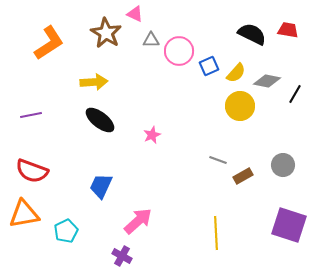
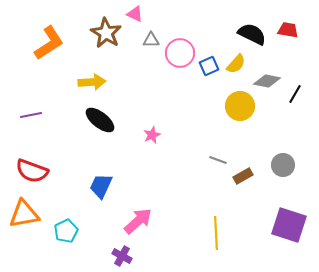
pink circle: moved 1 px right, 2 px down
yellow semicircle: moved 9 px up
yellow arrow: moved 2 px left
